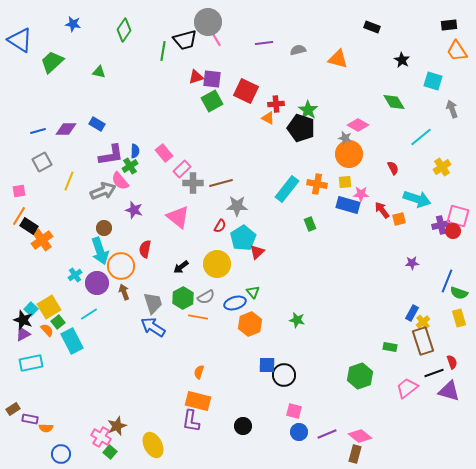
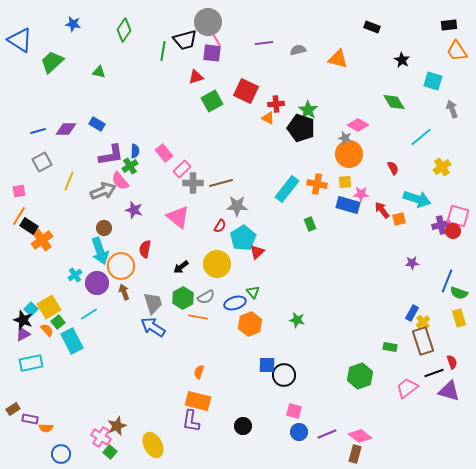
purple square at (212, 79): moved 26 px up
